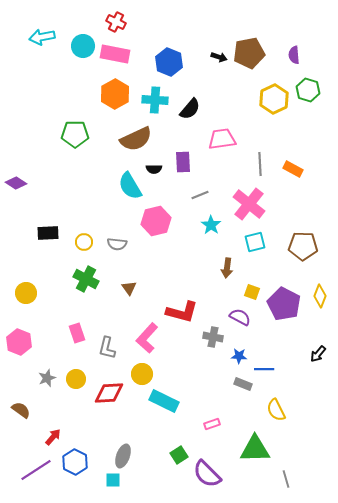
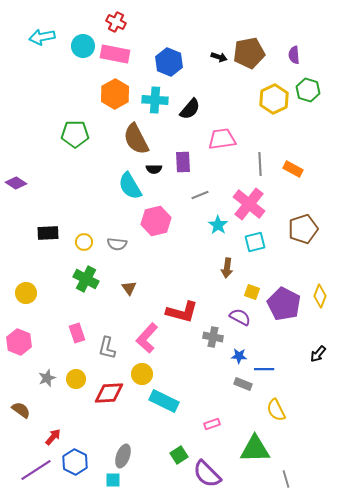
brown semicircle at (136, 139): rotated 88 degrees clockwise
cyan star at (211, 225): moved 7 px right
brown pentagon at (303, 246): moved 17 px up; rotated 20 degrees counterclockwise
